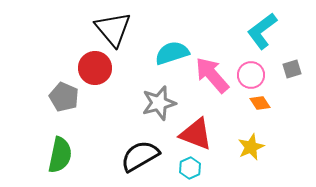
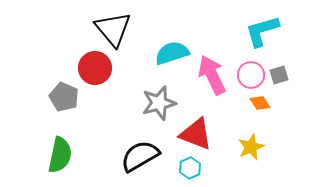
cyan L-shape: rotated 21 degrees clockwise
gray square: moved 13 px left, 6 px down
pink arrow: rotated 15 degrees clockwise
